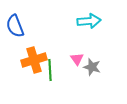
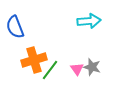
blue semicircle: moved 1 px down
pink triangle: moved 10 px down
green line: rotated 40 degrees clockwise
